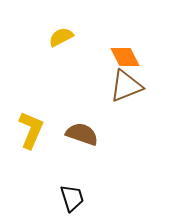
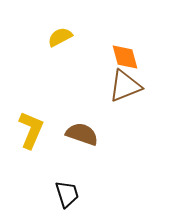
yellow semicircle: moved 1 px left
orange diamond: rotated 12 degrees clockwise
brown triangle: moved 1 px left
black trapezoid: moved 5 px left, 4 px up
